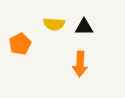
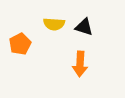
black triangle: rotated 18 degrees clockwise
